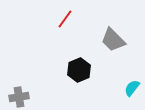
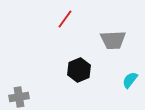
gray trapezoid: rotated 48 degrees counterclockwise
cyan semicircle: moved 2 px left, 8 px up
